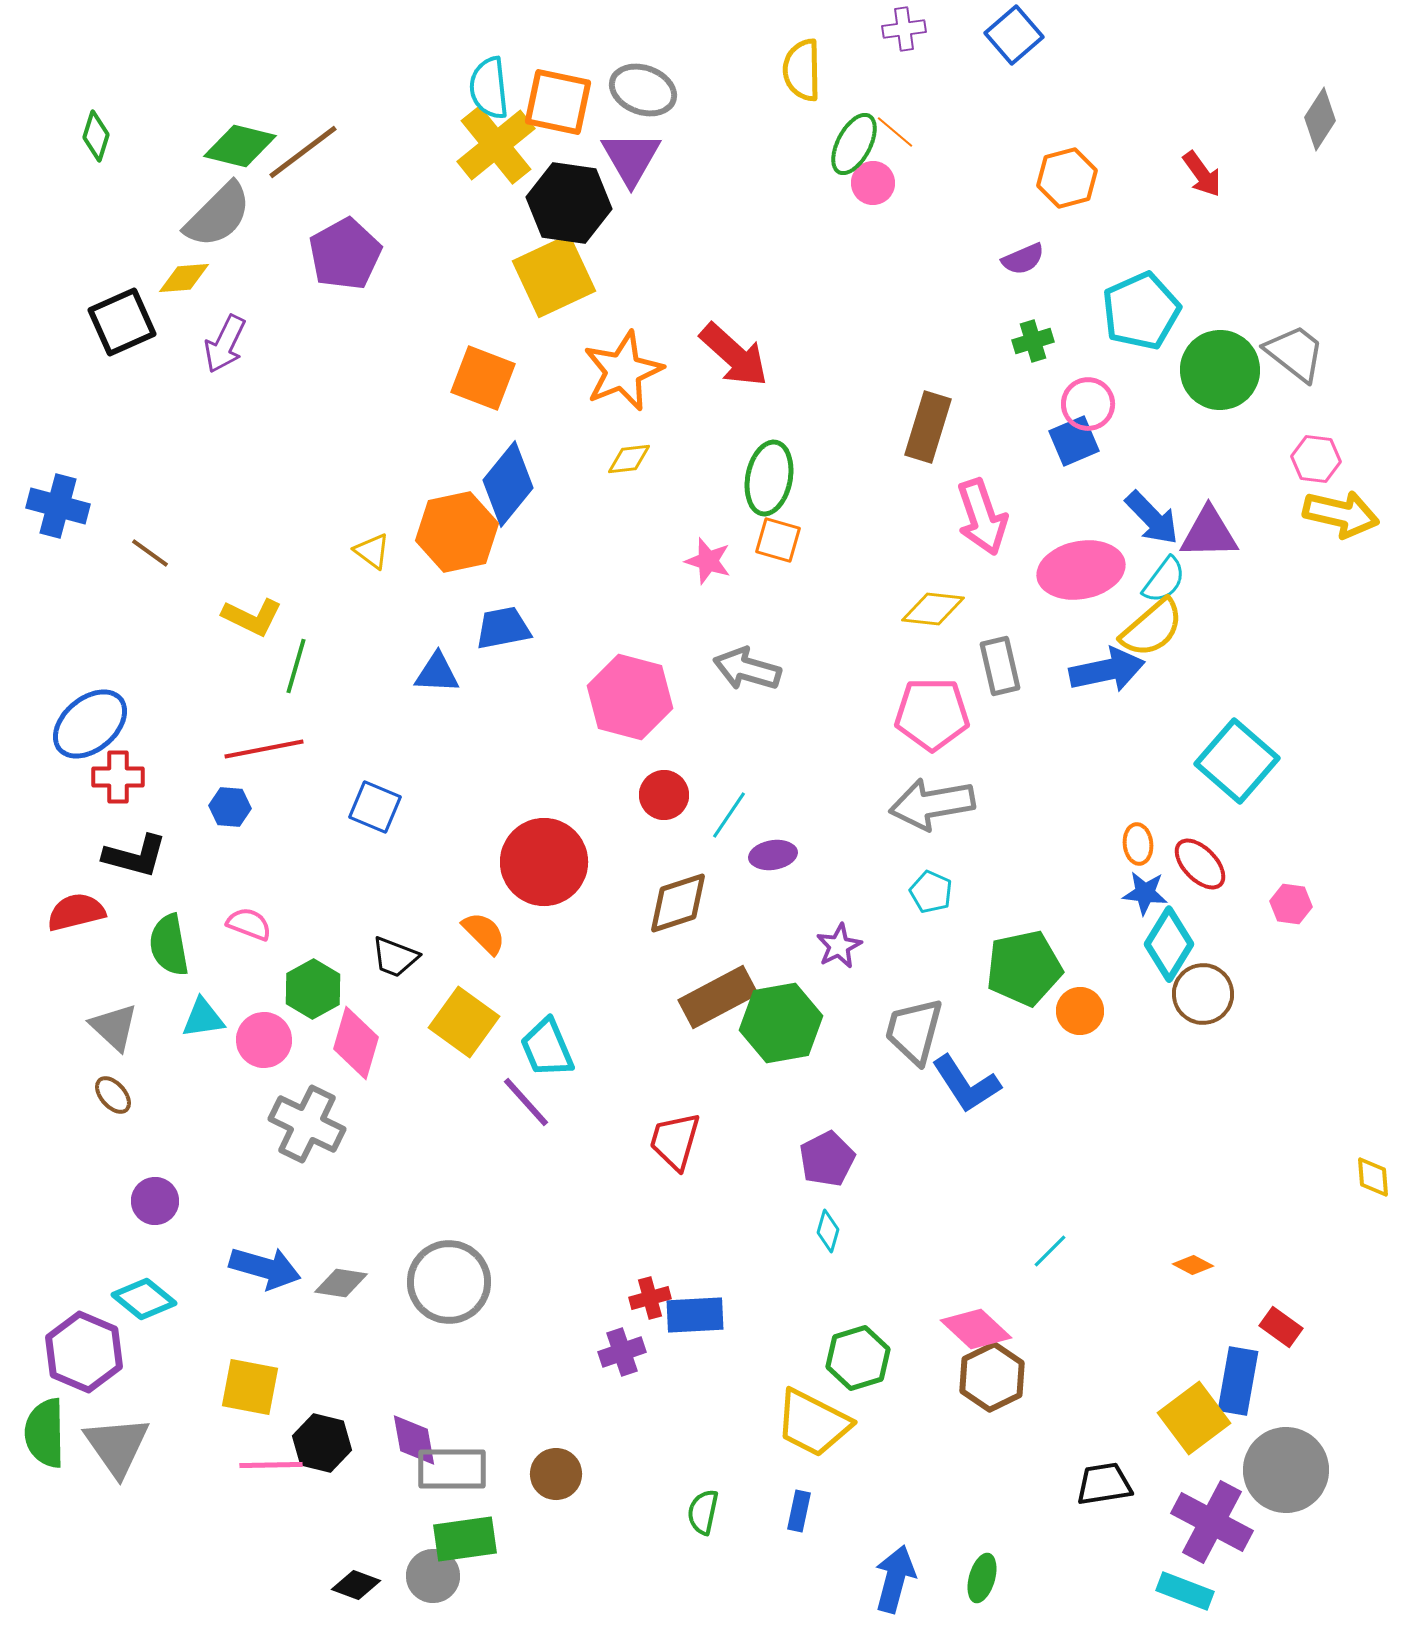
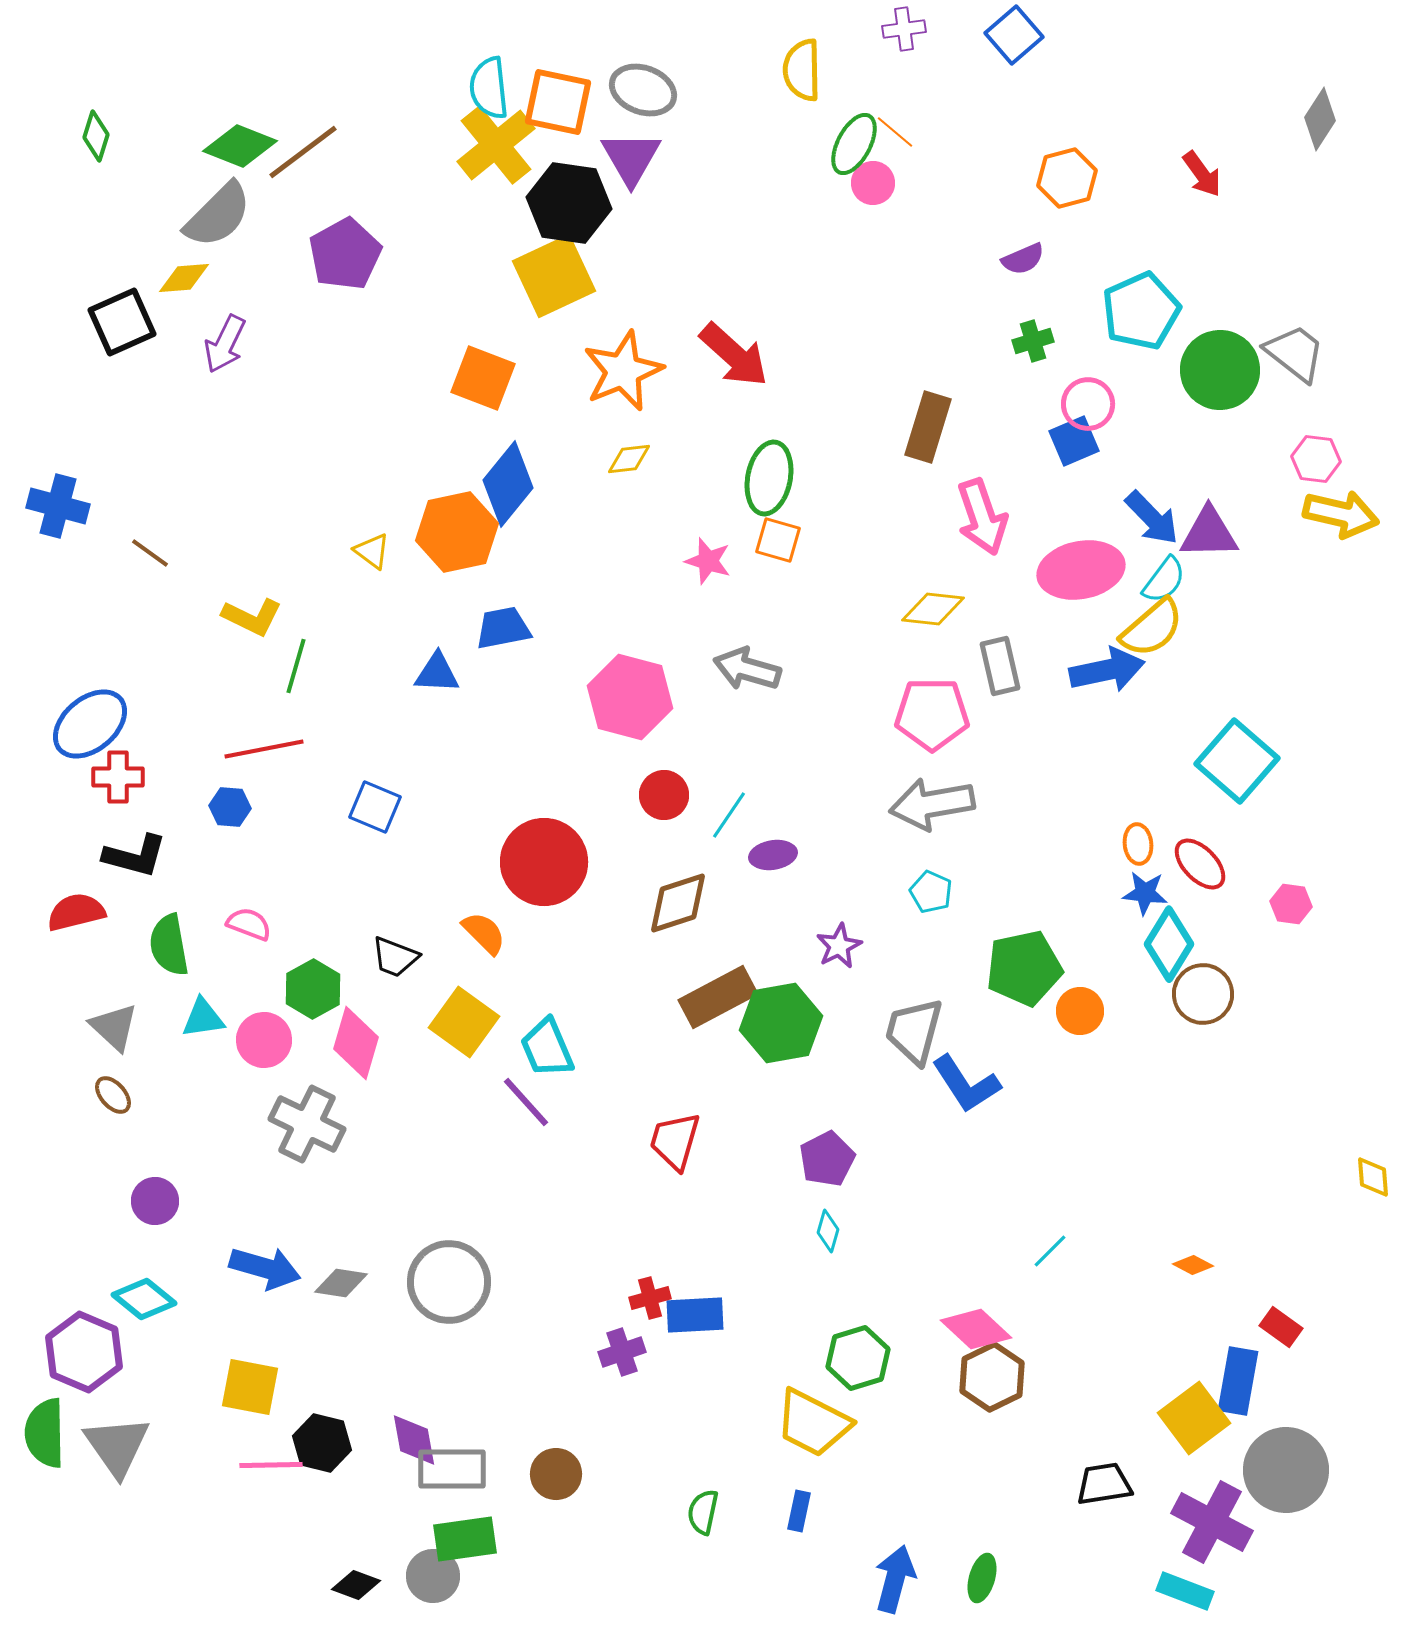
green diamond at (240, 146): rotated 8 degrees clockwise
